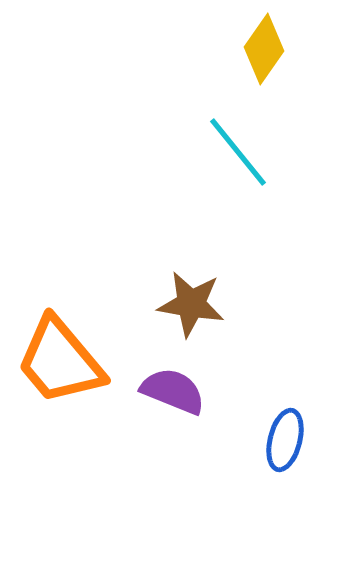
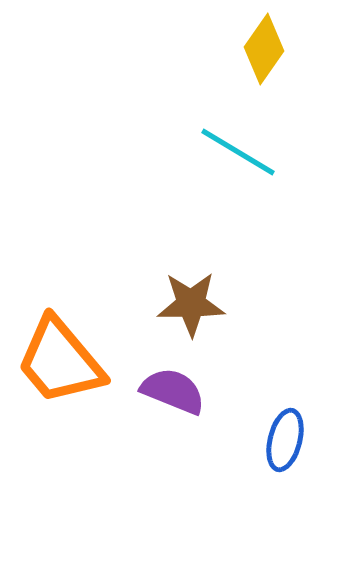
cyan line: rotated 20 degrees counterclockwise
brown star: rotated 10 degrees counterclockwise
